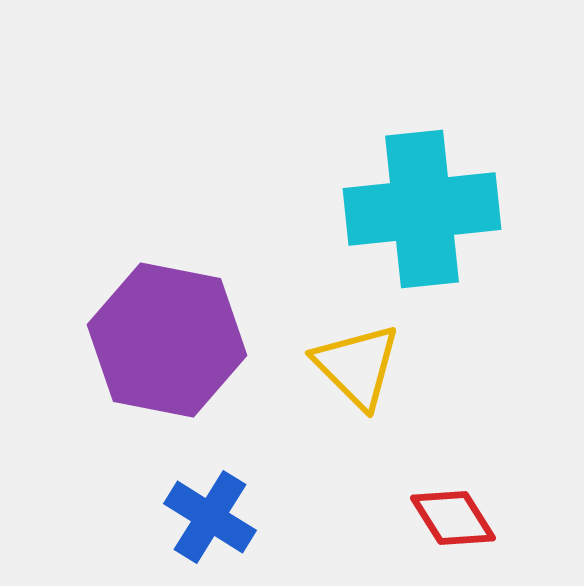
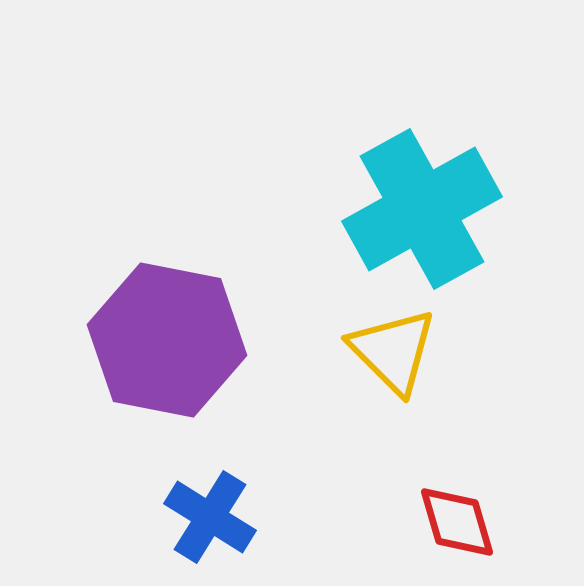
cyan cross: rotated 23 degrees counterclockwise
yellow triangle: moved 36 px right, 15 px up
red diamond: moved 4 px right, 4 px down; rotated 16 degrees clockwise
